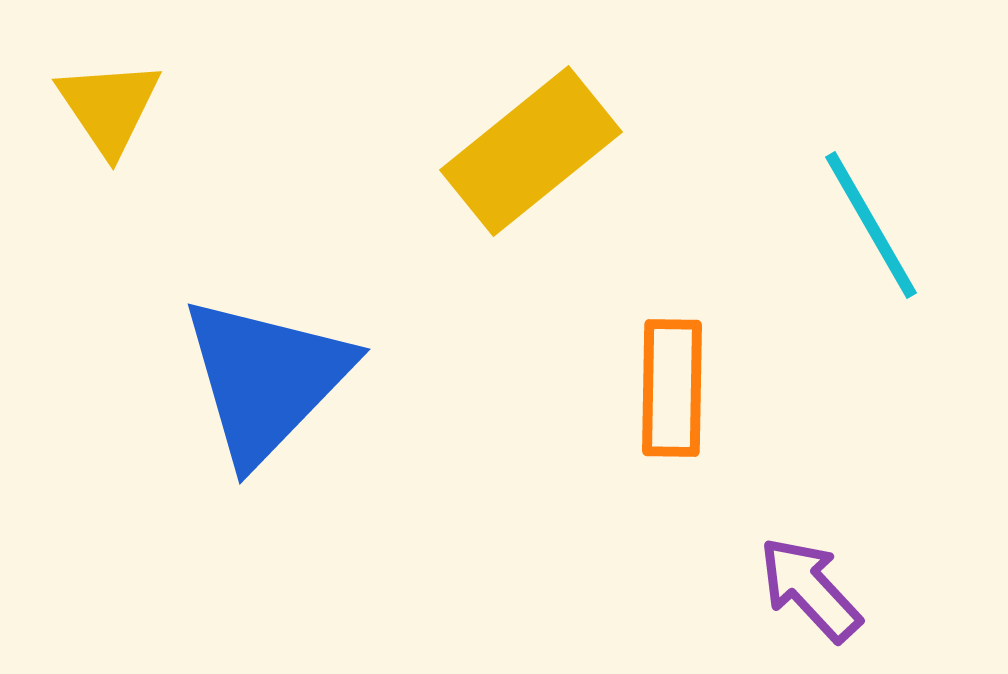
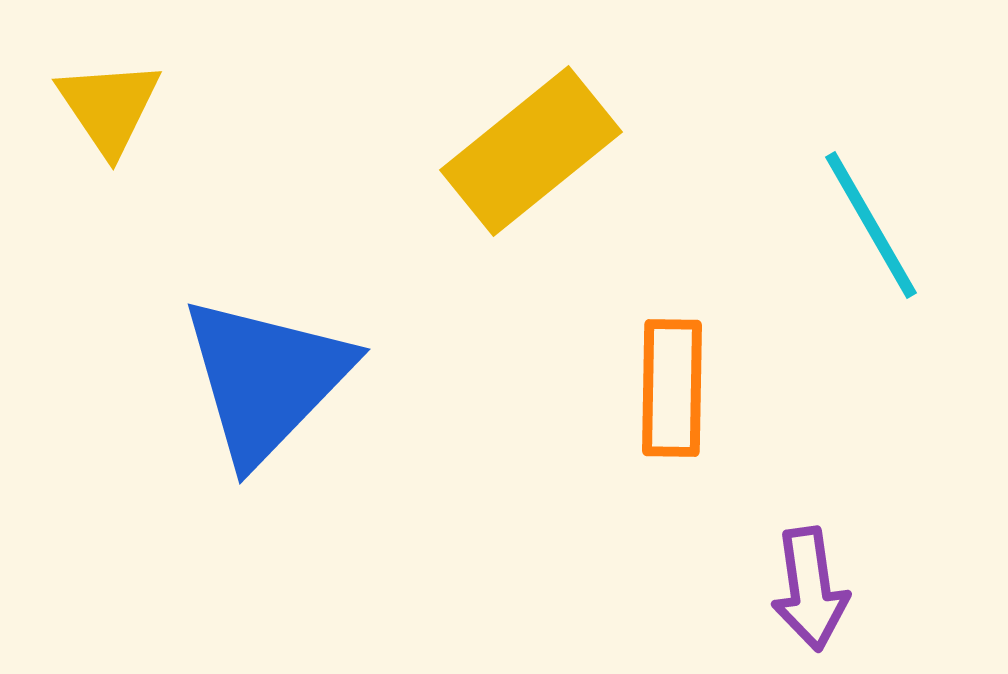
purple arrow: rotated 145 degrees counterclockwise
